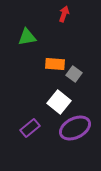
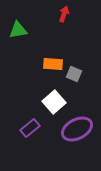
green triangle: moved 9 px left, 7 px up
orange rectangle: moved 2 px left
gray square: rotated 14 degrees counterclockwise
white square: moved 5 px left; rotated 10 degrees clockwise
purple ellipse: moved 2 px right, 1 px down
